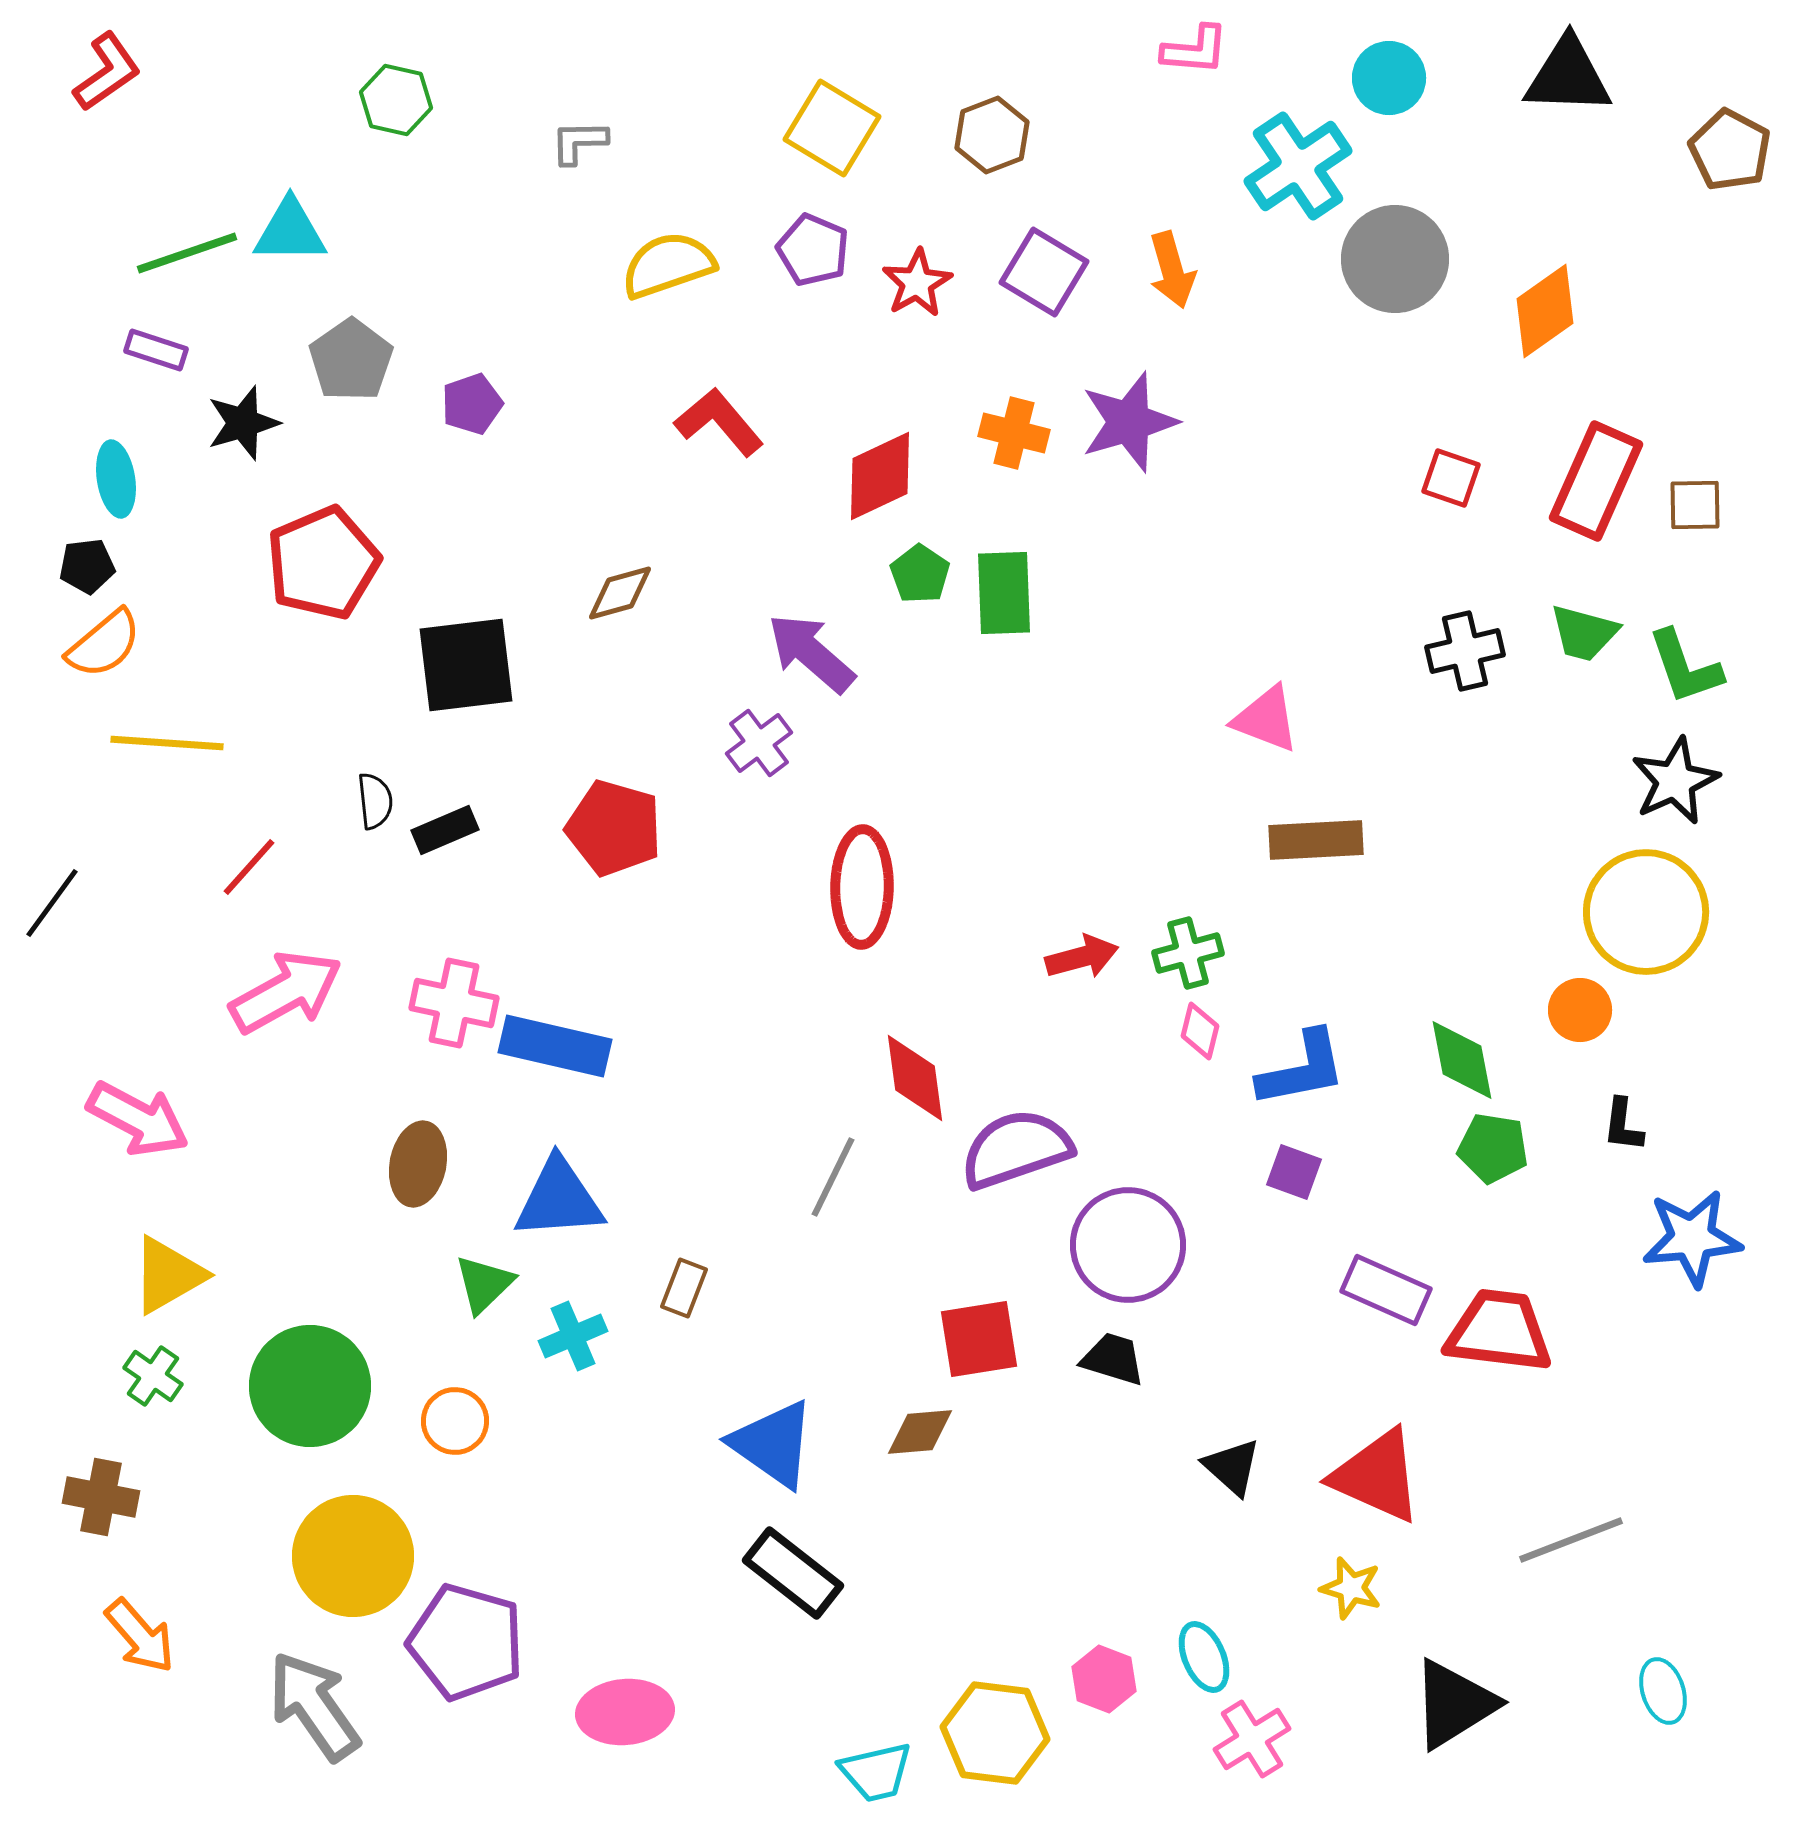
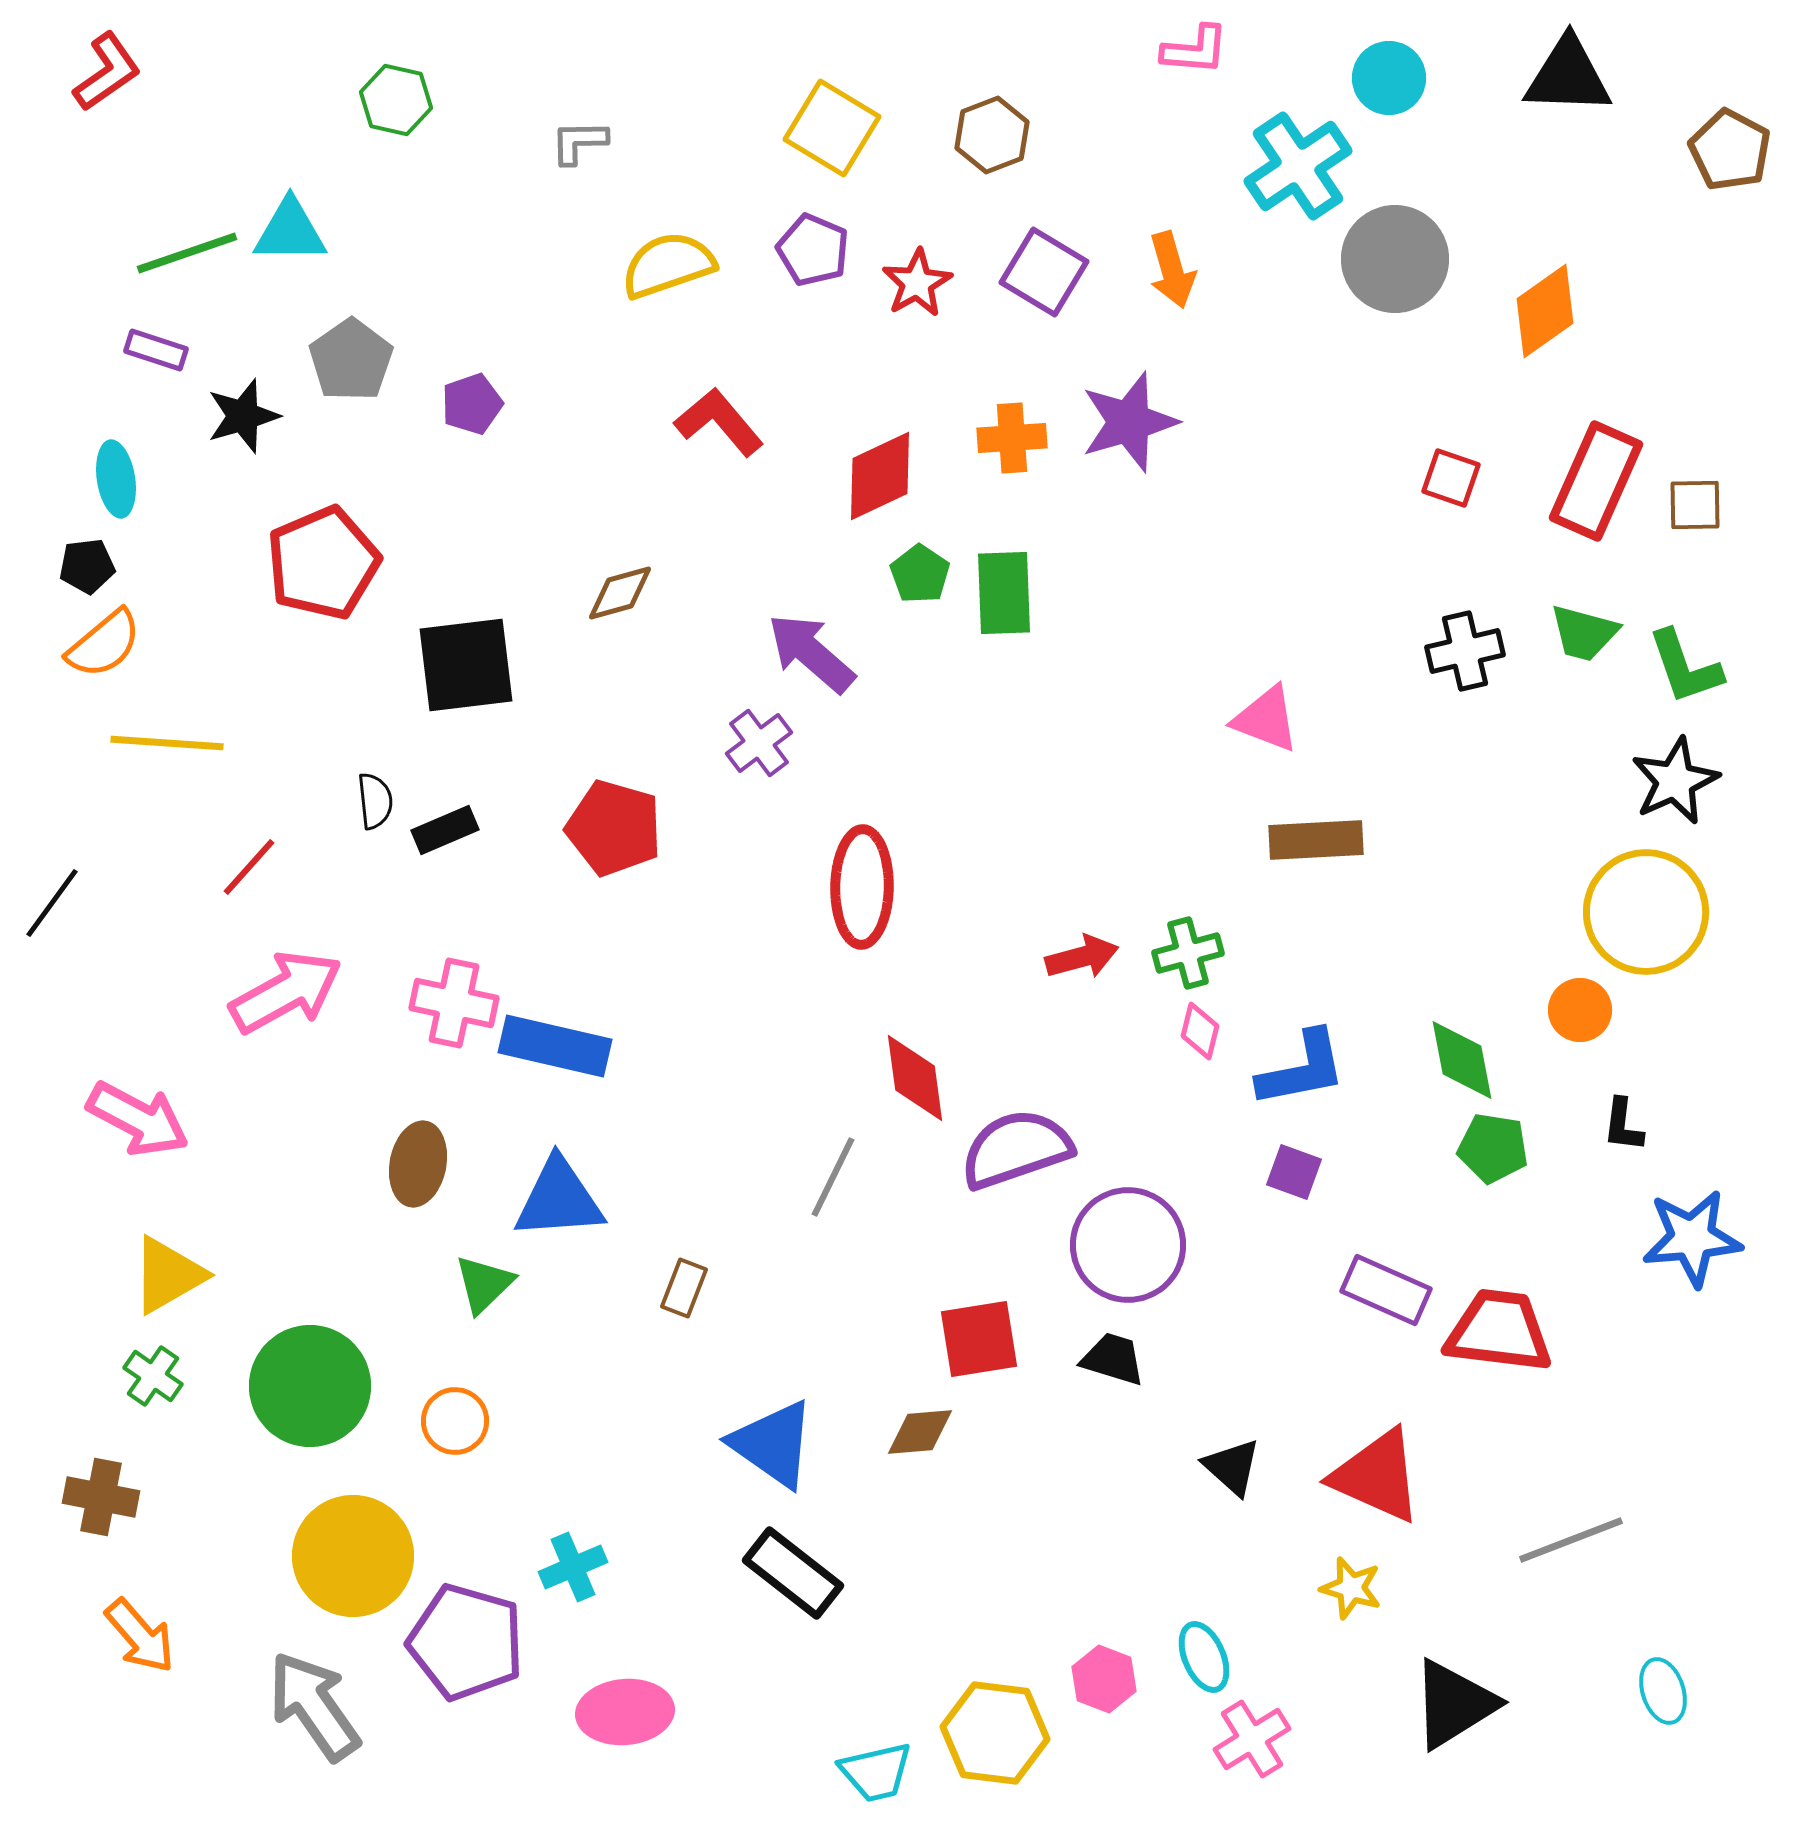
black star at (243, 423): moved 7 px up
orange cross at (1014, 433): moved 2 px left, 5 px down; rotated 18 degrees counterclockwise
cyan cross at (573, 1336): moved 231 px down
